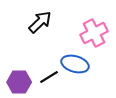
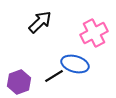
black line: moved 5 px right, 1 px up
purple hexagon: rotated 20 degrees counterclockwise
